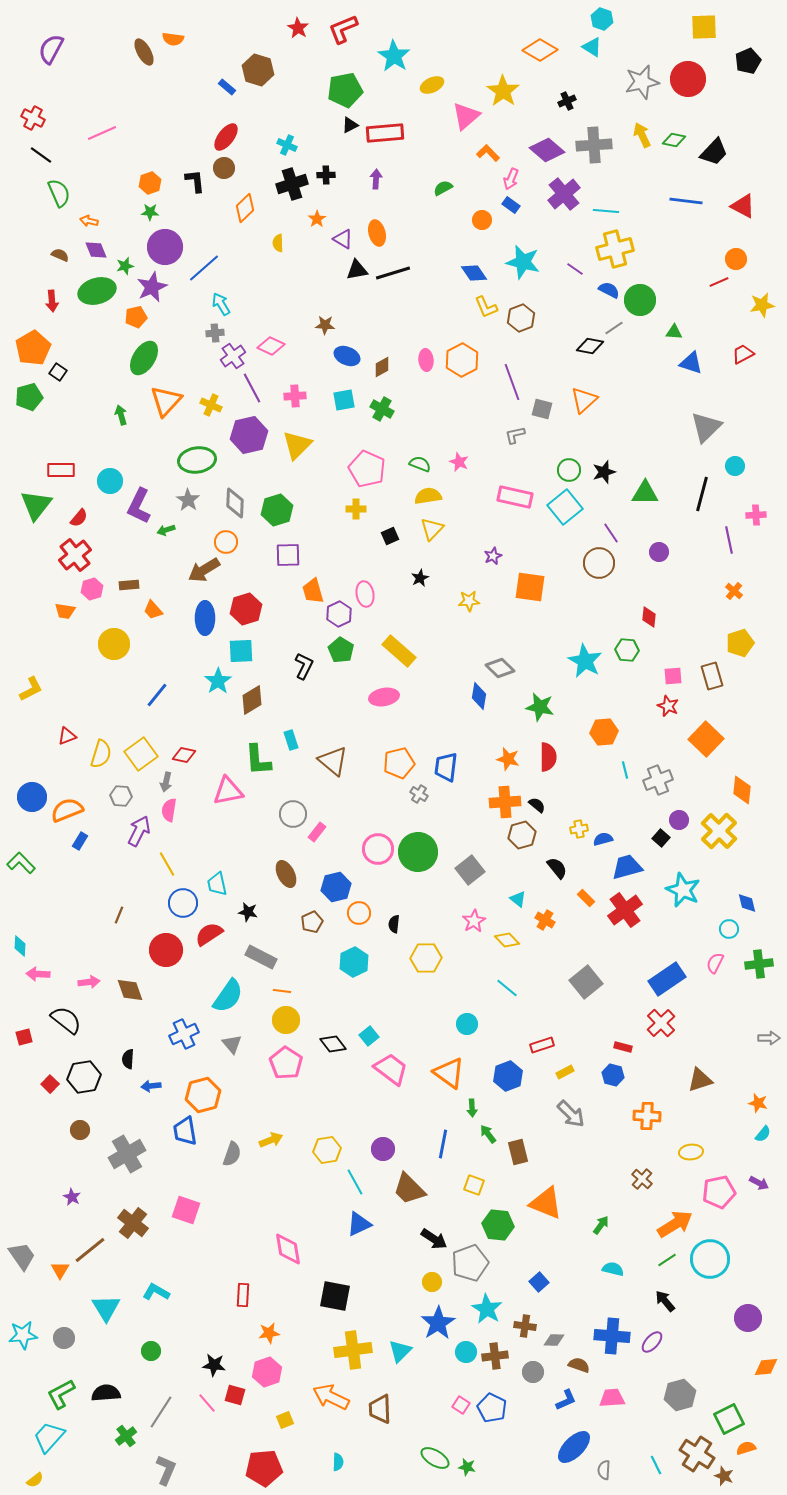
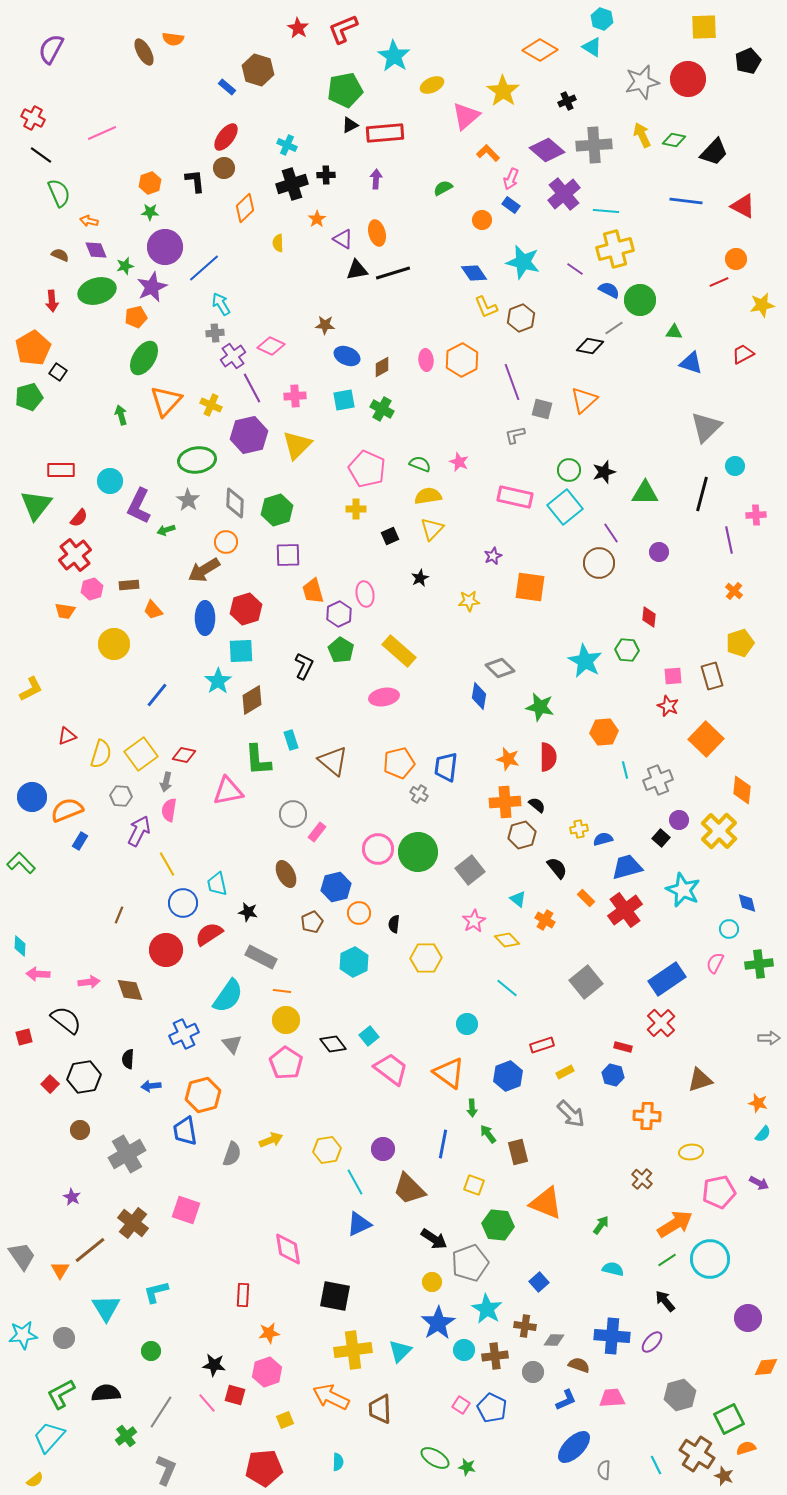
cyan L-shape at (156, 1292): rotated 44 degrees counterclockwise
cyan circle at (466, 1352): moved 2 px left, 2 px up
